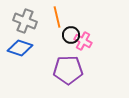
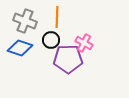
orange line: rotated 15 degrees clockwise
black circle: moved 20 px left, 5 px down
pink cross: moved 1 px right, 2 px down
purple pentagon: moved 11 px up
